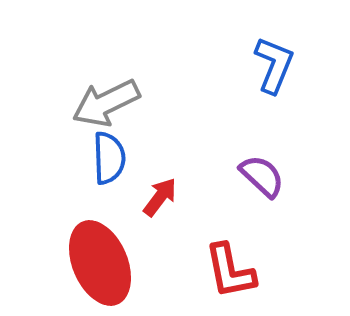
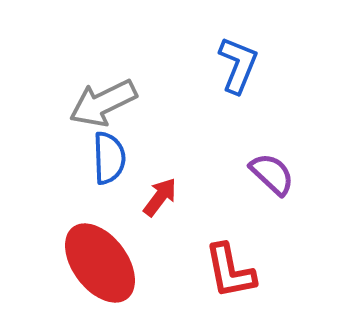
blue L-shape: moved 36 px left
gray arrow: moved 3 px left
purple semicircle: moved 10 px right, 2 px up
red ellipse: rotated 14 degrees counterclockwise
